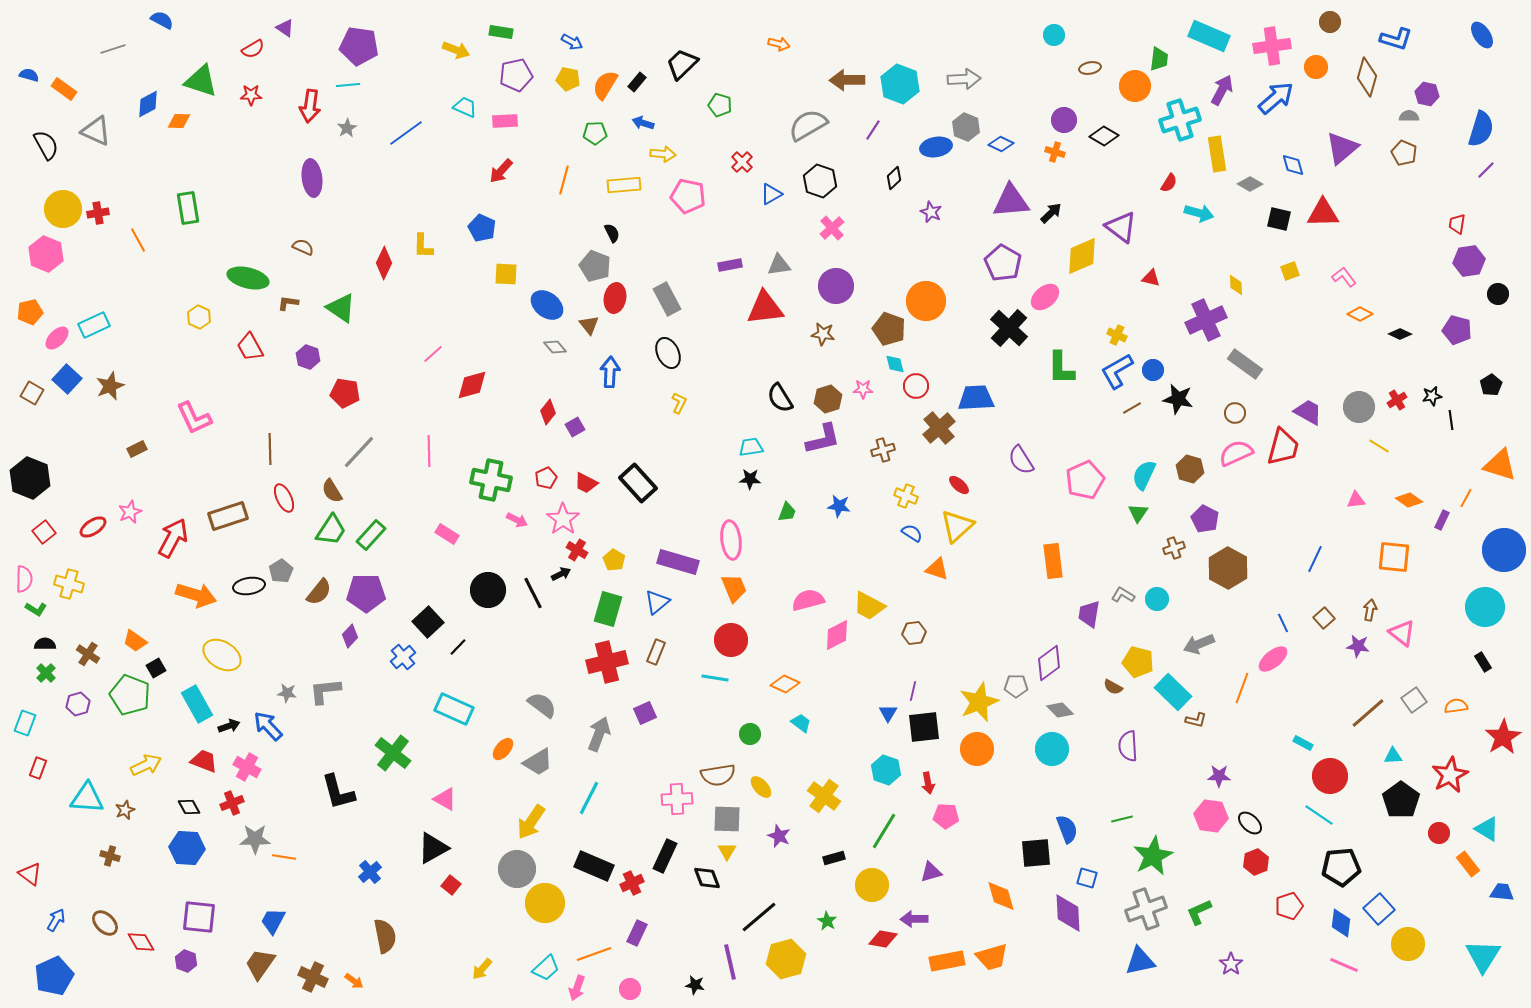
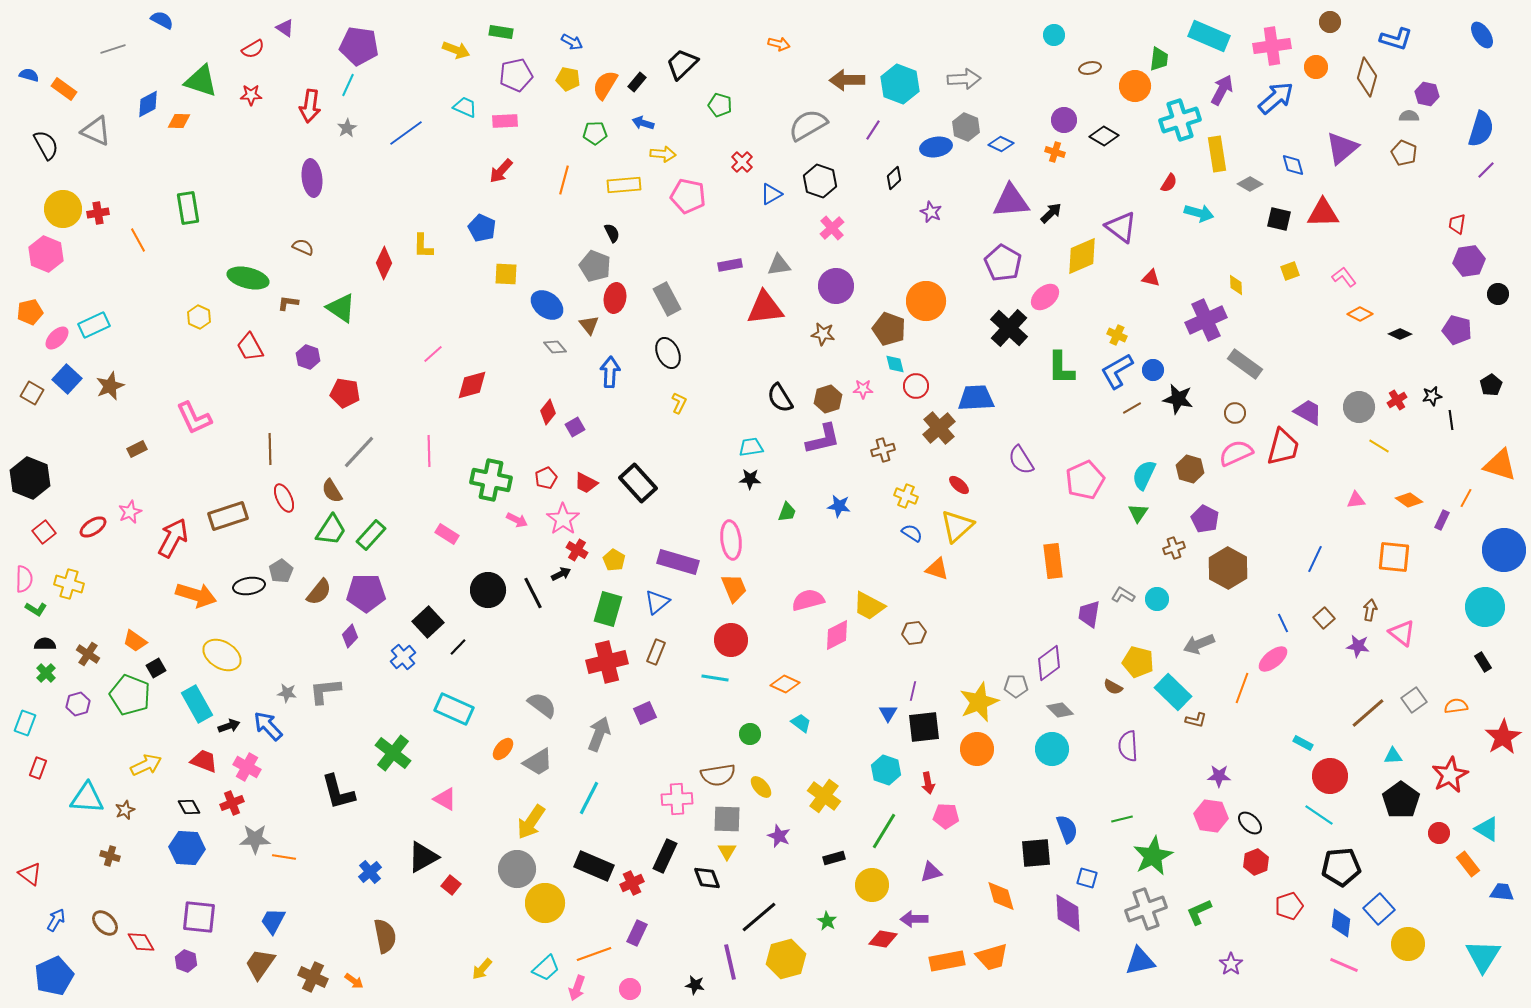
cyan line at (348, 85): rotated 60 degrees counterclockwise
black triangle at (433, 848): moved 10 px left, 9 px down
